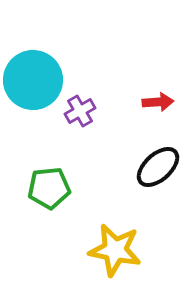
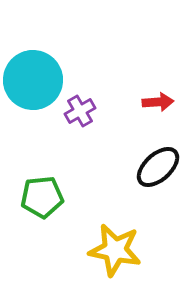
green pentagon: moved 7 px left, 9 px down
